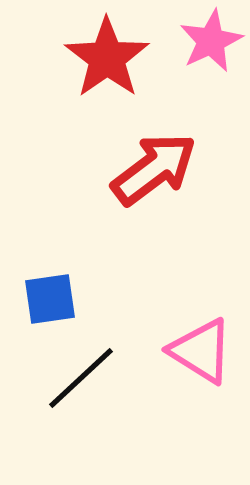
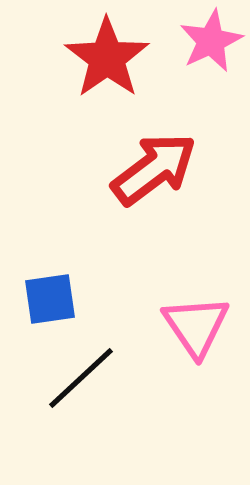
pink triangle: moved 5 px left, 25 px up; rotated 24 degrees clockwise
